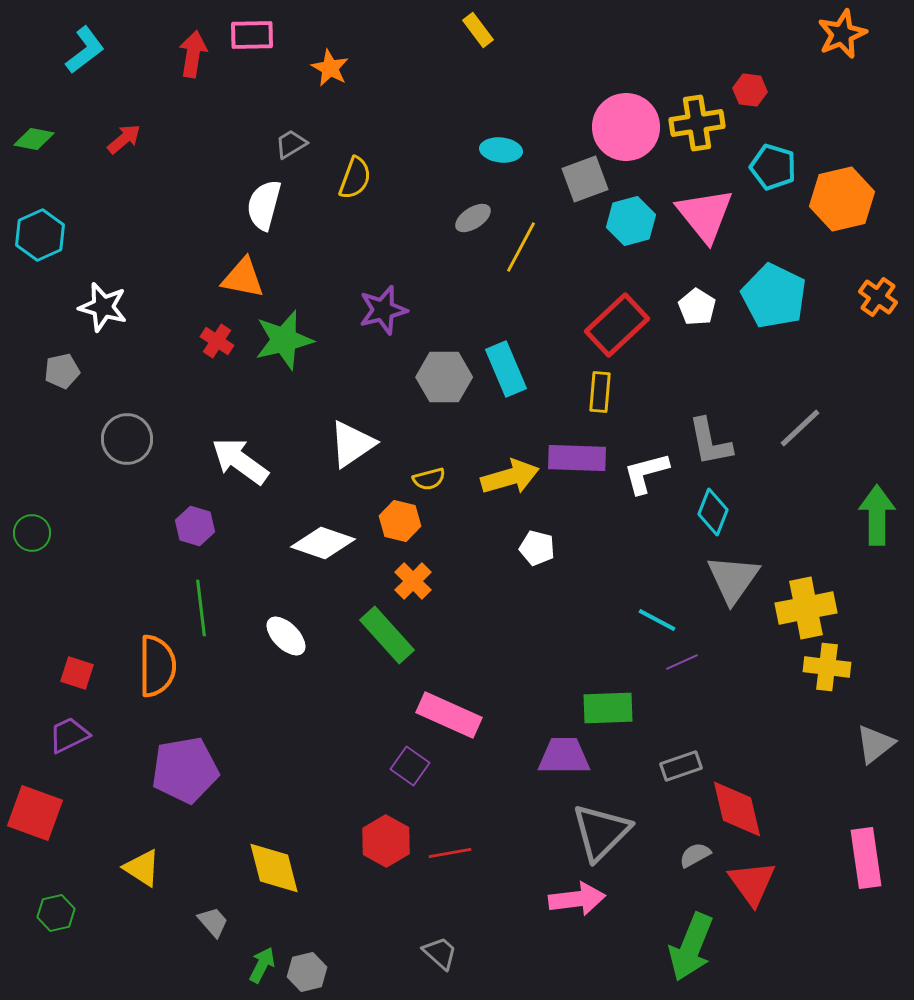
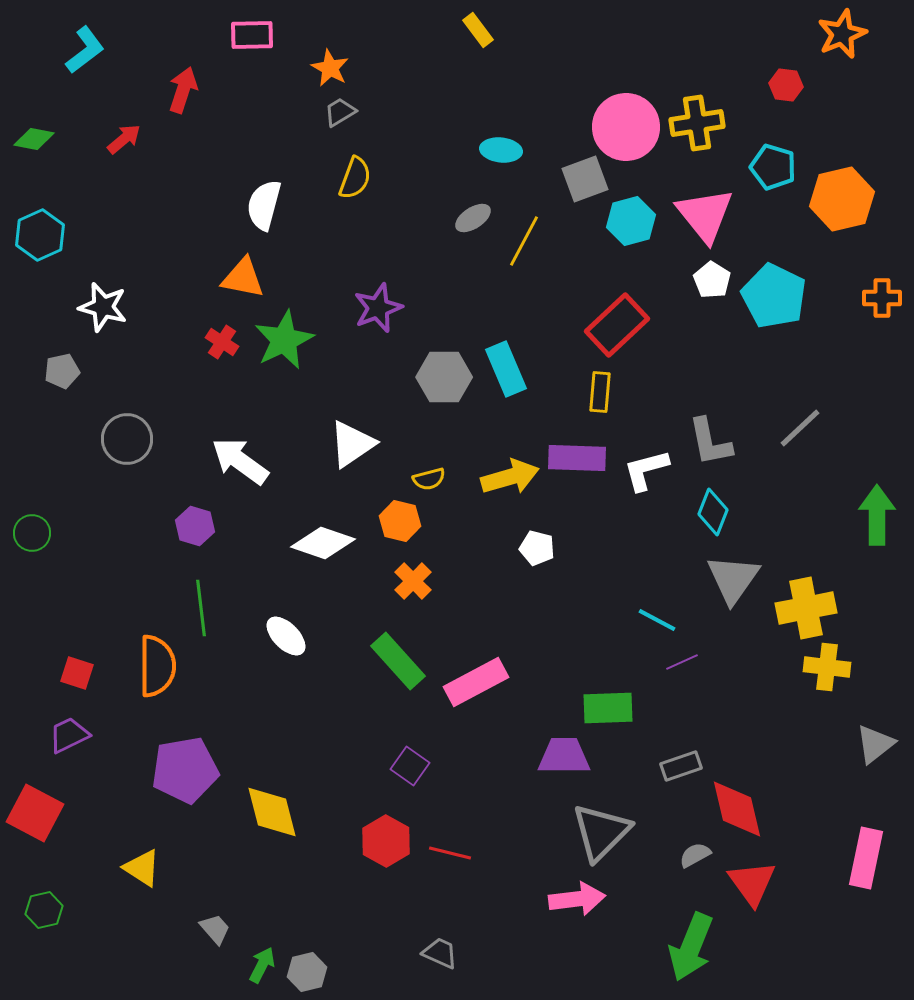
red arrow at (193, 54): moved 10 px left, 36 px down; rotated 9 degrees clockwise
red hexagon at (750, 90): moved 36 px right, 5 px up
gray trapezoid at (291, 144): moved 49 px right, 32 px up
yellow line at (521, 247): moved 3 px right, 6 px up
orange cross at (878, 297): moved 4 px right, 1 px down; rotated 36 degrees counterclockwise
white pentagon at (697, 307): moved 15 px right, 27 px up
purple star at (383, 310): moved 5 px left, 2 px up; rotated 6 degrees counterclockwise
green star at (284, 340): rotated 12 degrees counterclockwise
red cross at (217, 341): moved 5 px right, 1 px down
white L-shape at (646, 473): moved 3 px up
green rectangle at (387, 635): moved 11 px right, 26 px down
pink rectangle at (449, 715): moved 27 px right, 33 px up; rotated 52 degrees counterclockwise
red square at (35, 813): rotated 8 degrees clockwise
red line at (450, 853): rotated 24 degrees clockwise
pink rectangle at (866, 858): rotated 20 degrees clockwise
yellow diamond at (274, 868): moved 2 px left, 56 px up
green hexagon at (56, 913): moved 12 px left, 3 px up
gray trapezoid at (213, 922): moved 2 px right, 7 px down
gray trapezoid at (440, 953): rotated 18 degrees counterclockwise
